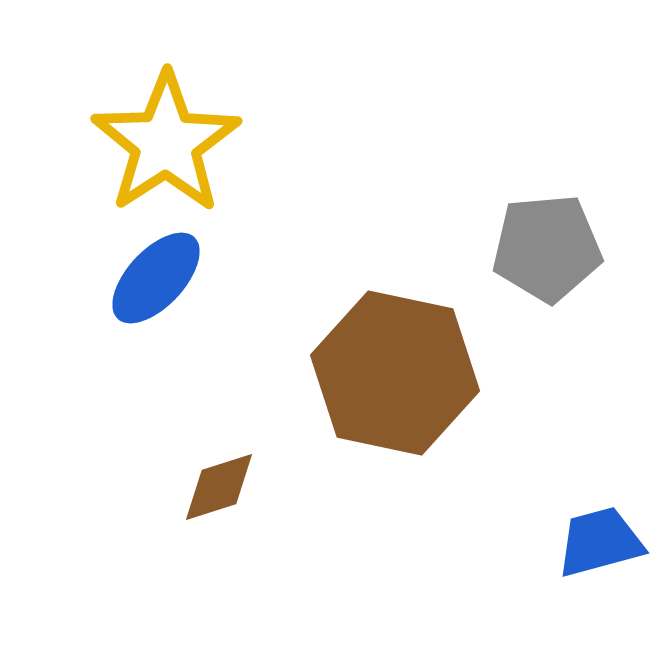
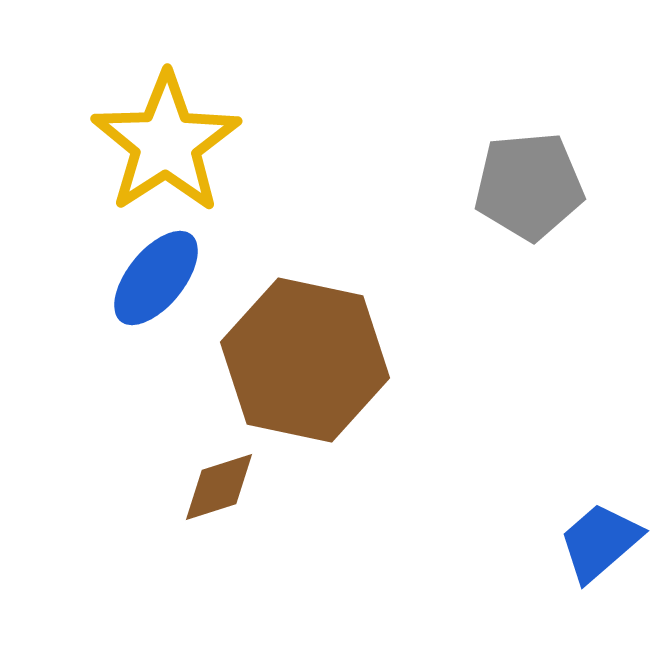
gray pentagon: moved 18 px left, 62 px up
blue ellipse: rotated 4 degrees counterclockwise
brown hexagon: moved 90 px left, 13 px up
blue trapezoid: rotated 26 degrees counterclockwise
